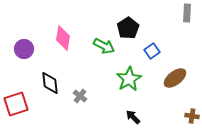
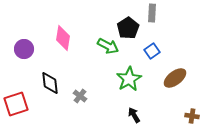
gray rectangle: moved 35 px left
green arrow: moved 4 px right
black arrow: moved 1 px right, 2 px up; rotated 14 degrees clockwise
